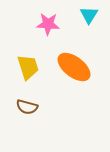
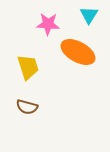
orange ellipse: moved 4 px right, 15 px up; rotated 8 degrees counterclockwise
